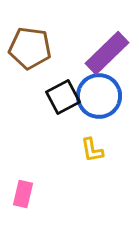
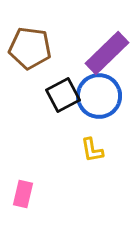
black square: moved 2 px up
